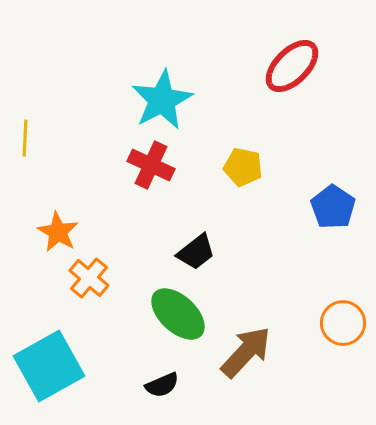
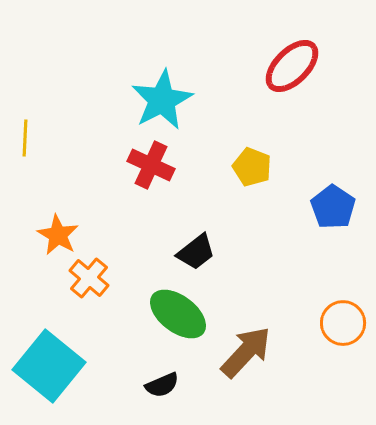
yellow pentagon: moved 9 px right; rotated 9 degrees clockwise
orange star: moved 3 px down
green ellipse: rotated 6 degrees counterclockwise
cyan square: rotated 22 degrees counterclockwise
